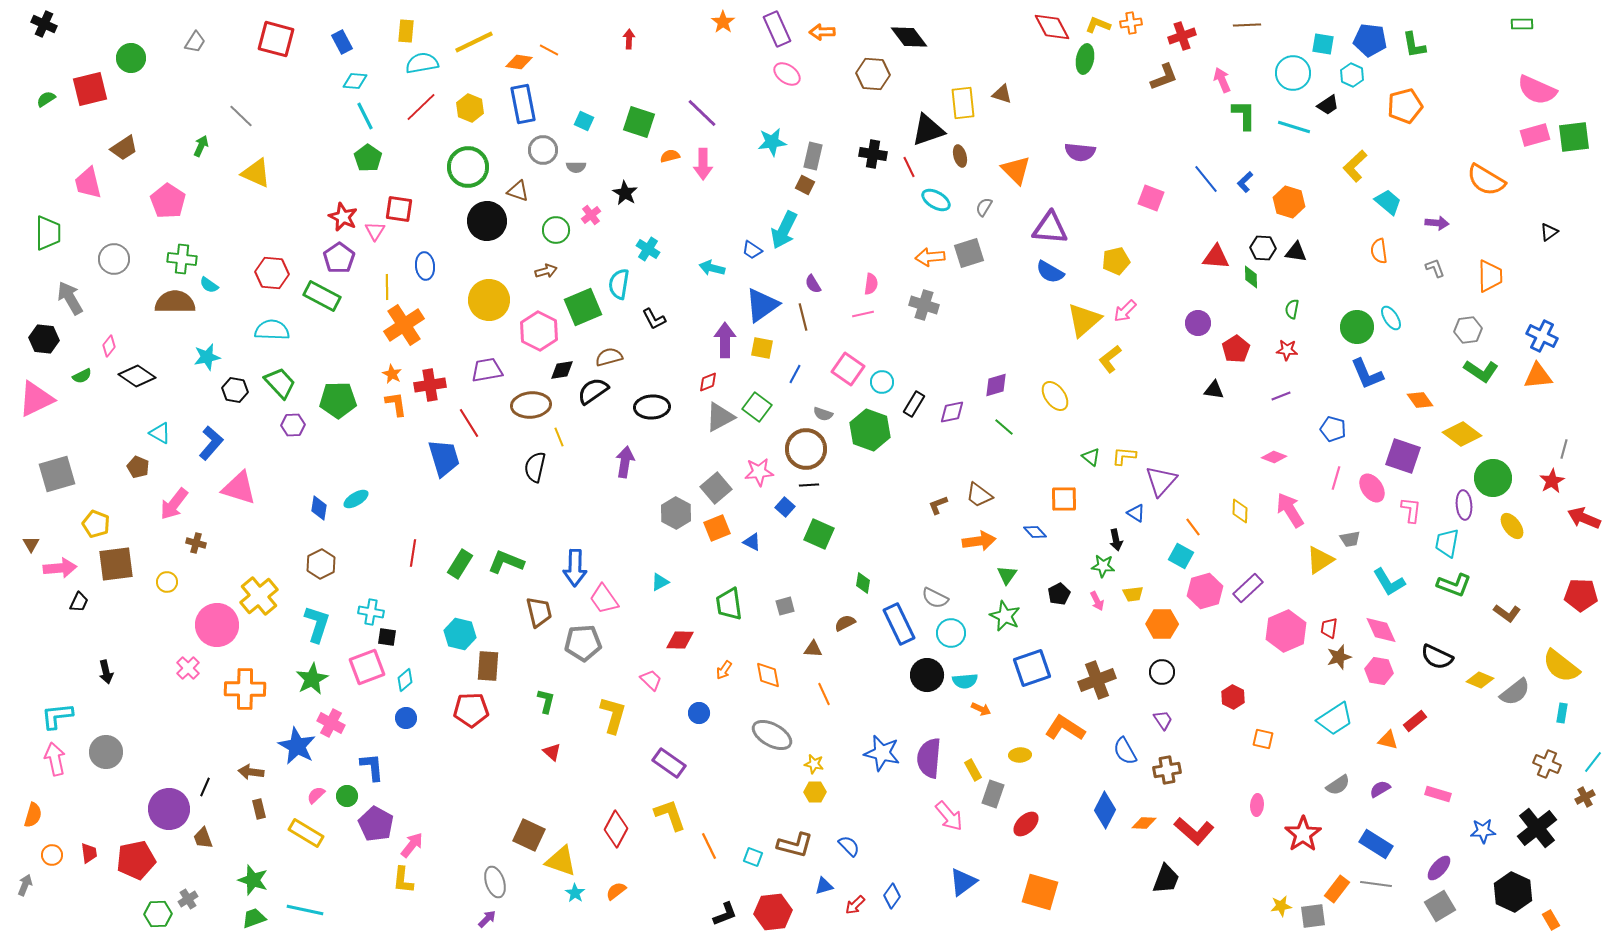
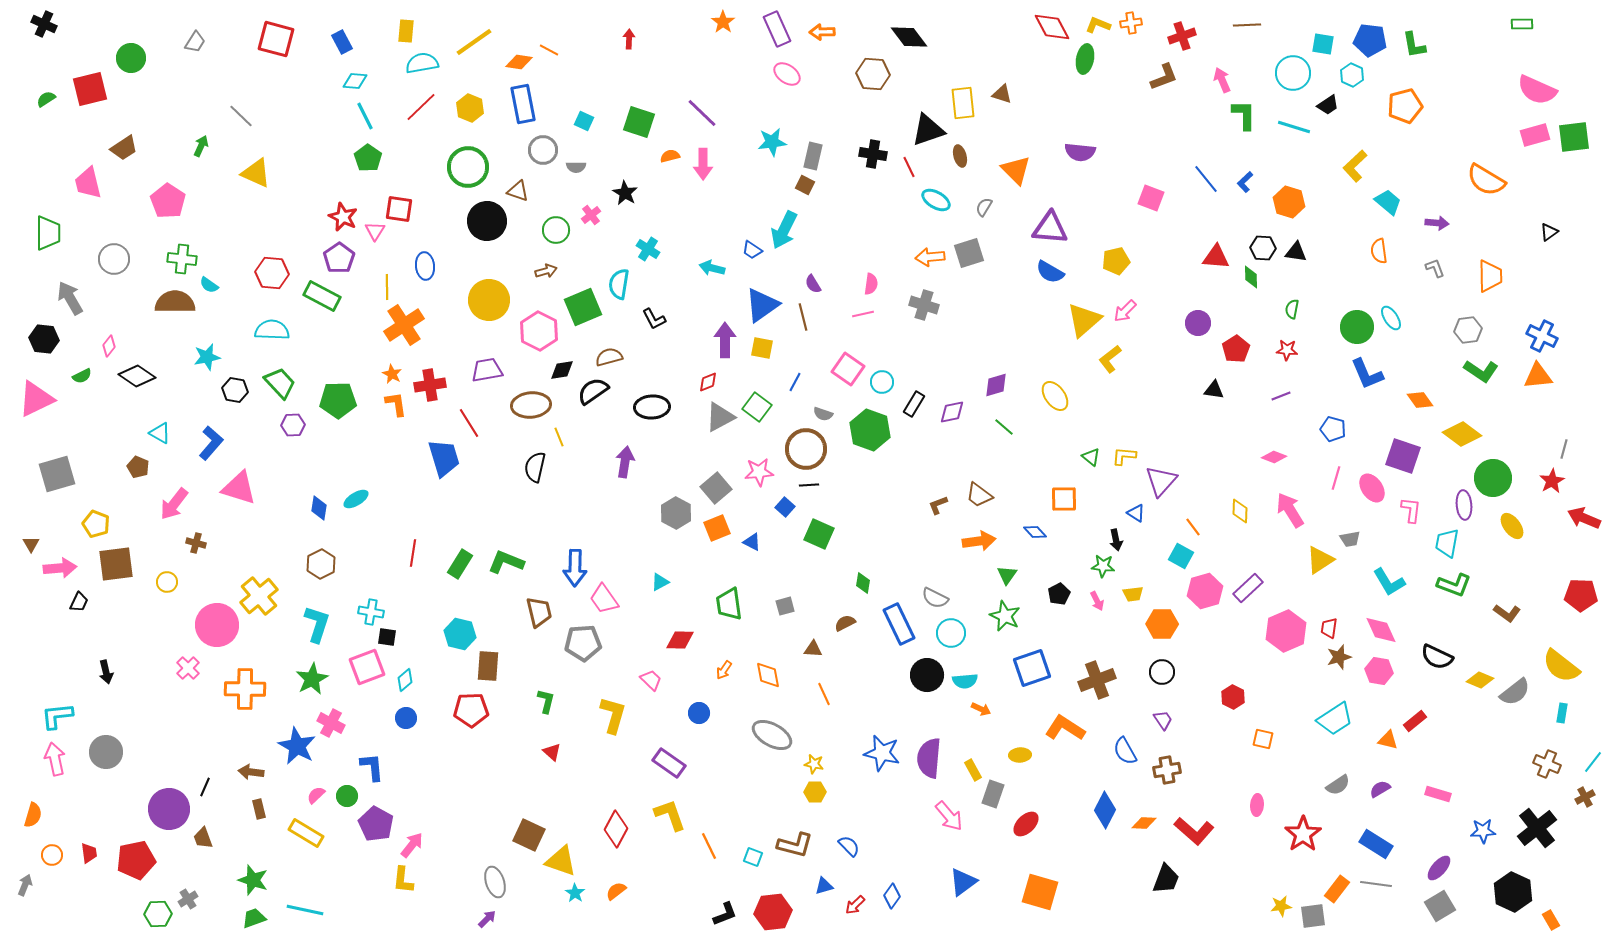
yellow line at (474, 42): rotated 9 degrees counterclockwise
blue line at (795, 374): moved 8 px down
